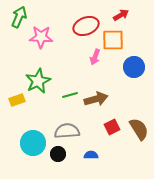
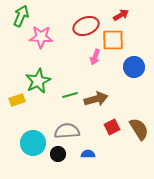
green arrow: moved 2 px right, 1 px up
blue semicircle: moved 3 px left, 1 px up
